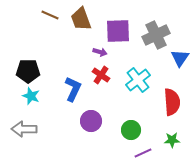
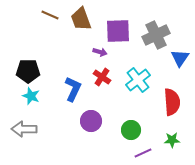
red cross: moved 1 px right, 2 px down
